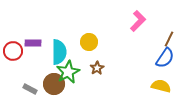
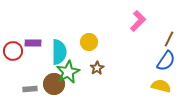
blue semicircle: moved 1 px right, 3 px down
gray rectangle: rotated 32 degrees counterclockwise
